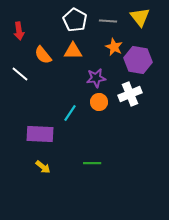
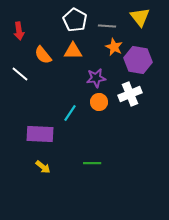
gray line: moved 1 px left, 5 px down
